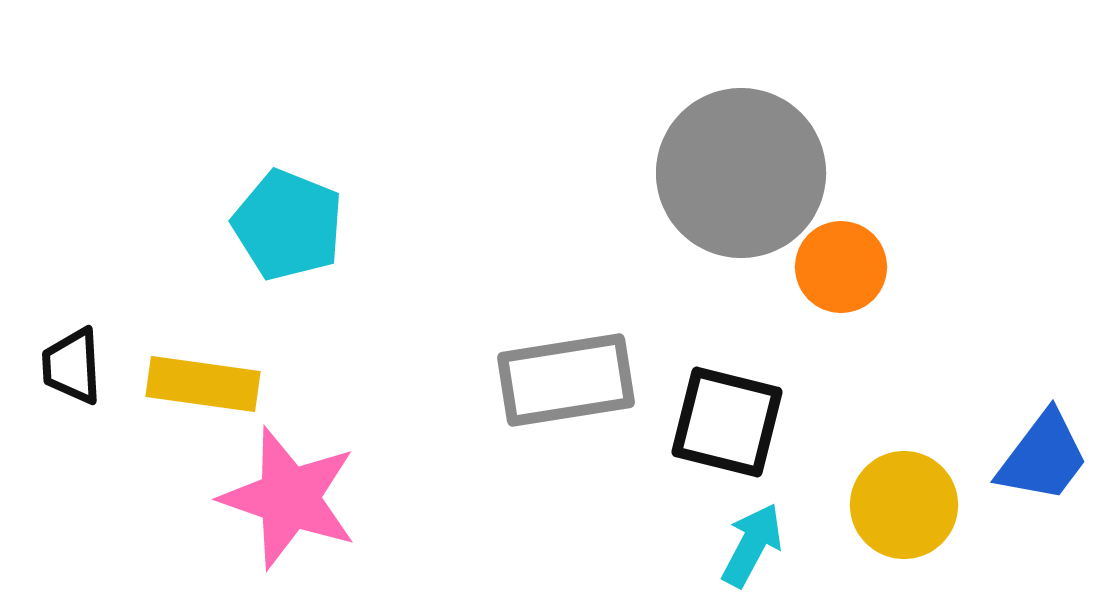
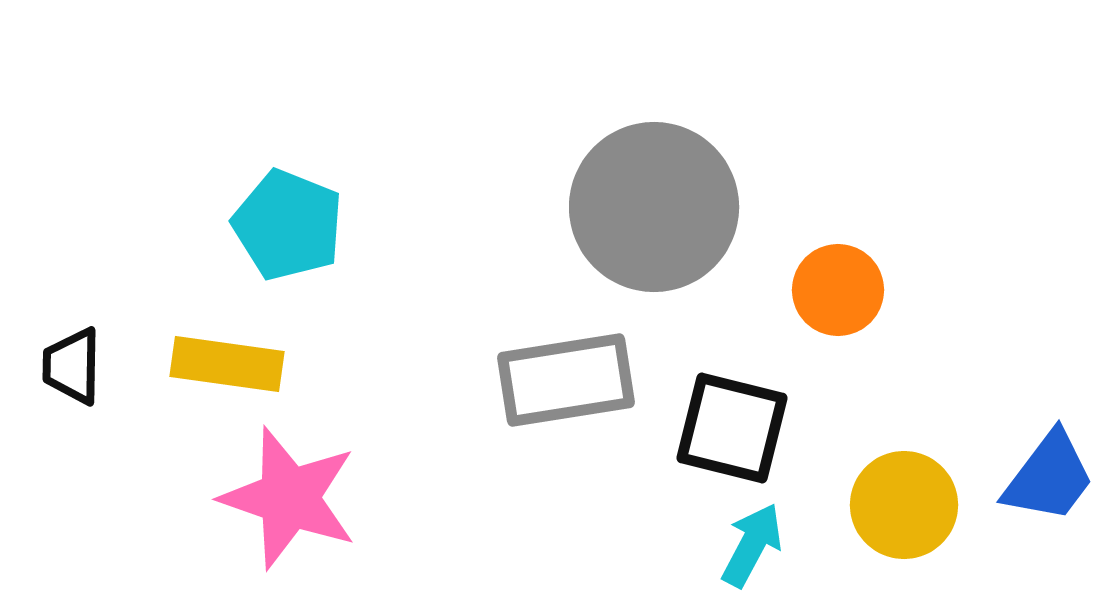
gray circle: moved 87 px left, 34 px down
orange circle: moved 3 px left, 23 px down
black trapezoid: rotated 4 degrees clockwise
yellow rectangle: moved 24 px right, 20 px up
black square: moved 5 px right, 6 px down
blue trapezoid: moved 6 px right, 20 px down
